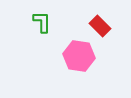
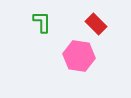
red rectangle: moved 4 px left, 2 px up
